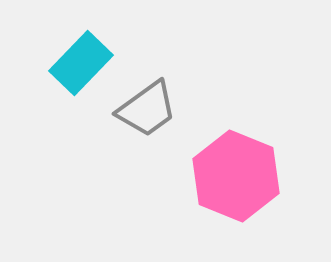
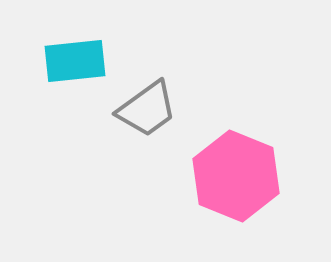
cyan rectangle: moved 6 px left, 2 px up; rotated 40 degrees clockwise
